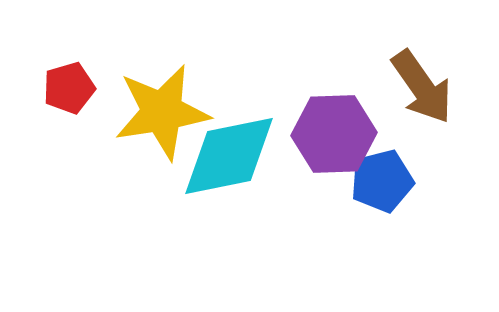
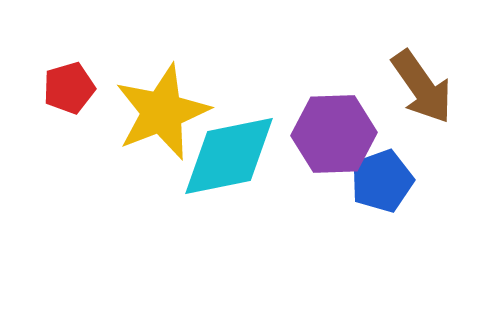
yellow star: rotated 12 degrees counterclockwise
blue pentagon: rotated 6 degrees counterclockwise
